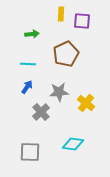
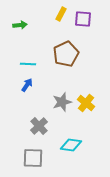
yellow rectangle: rotated 24 degrees clockwise
purple square: moved 1 px right, 2 px up
green arrow: moved 12 px left, 9 px up
blue arrow: moved 2 px up
gray star: moved 3 px right, 10 px down; rotated 12 degrees counterclockwise
gray cross: moved 2 px left, 14 px down
cyan diamond: moved 2 px left, 1 px down
gray square: moved 3 px right, 6 px down
